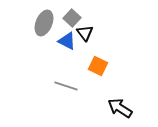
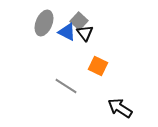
gray square: moved 7 px right, 3 px down
blue triangle: moved 9 px up
gray line: rotated 15 degrees clockwise
